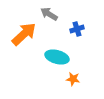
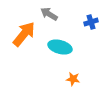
blue cross: moved 14 px right, 7 px up
orange arrow: rotated 8 degrees counterclockwise
cyan ellipse: moved 3 px right, 10 px up
